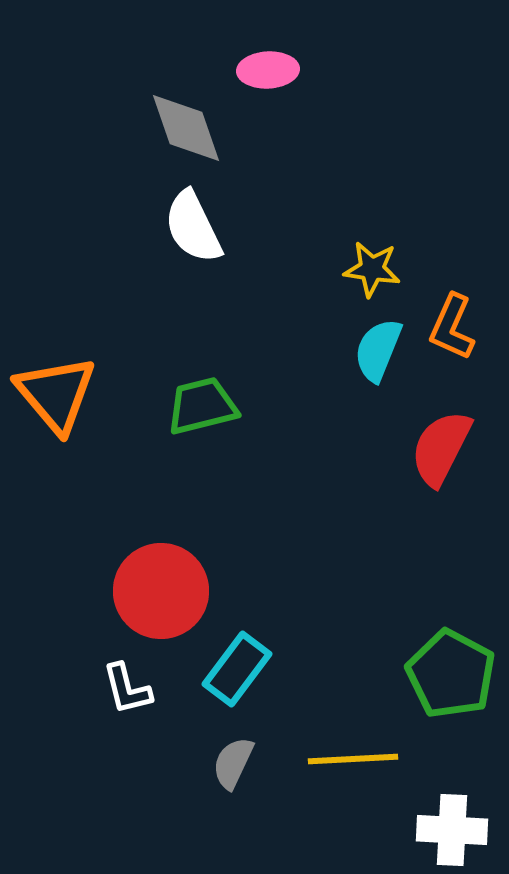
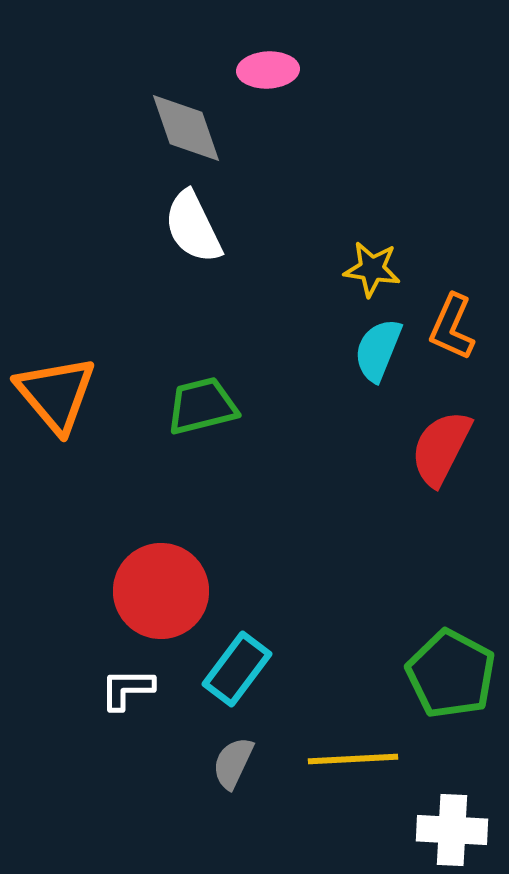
white L-shape: rotated 104 degrees clockwise
